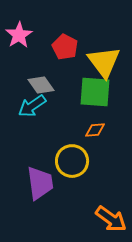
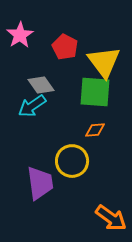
pink star: moved 1 px right
orange arrow: moved 1 px up
